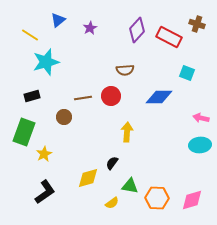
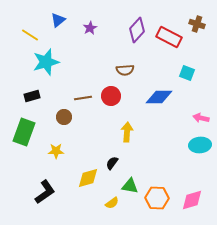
yellow star: moved 12 px right, 3 px up; rotated 28 degrees clockwise
